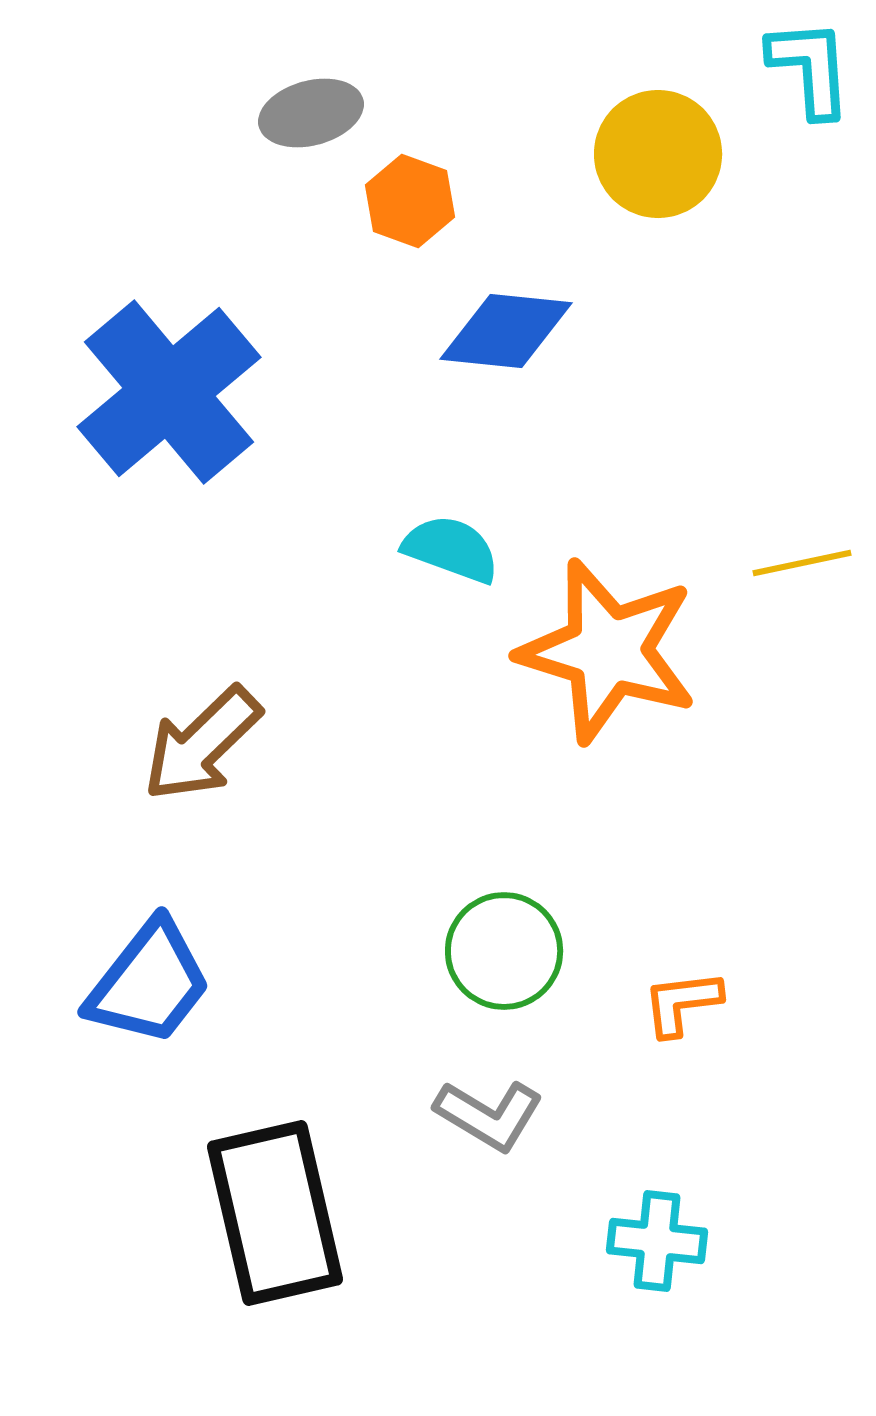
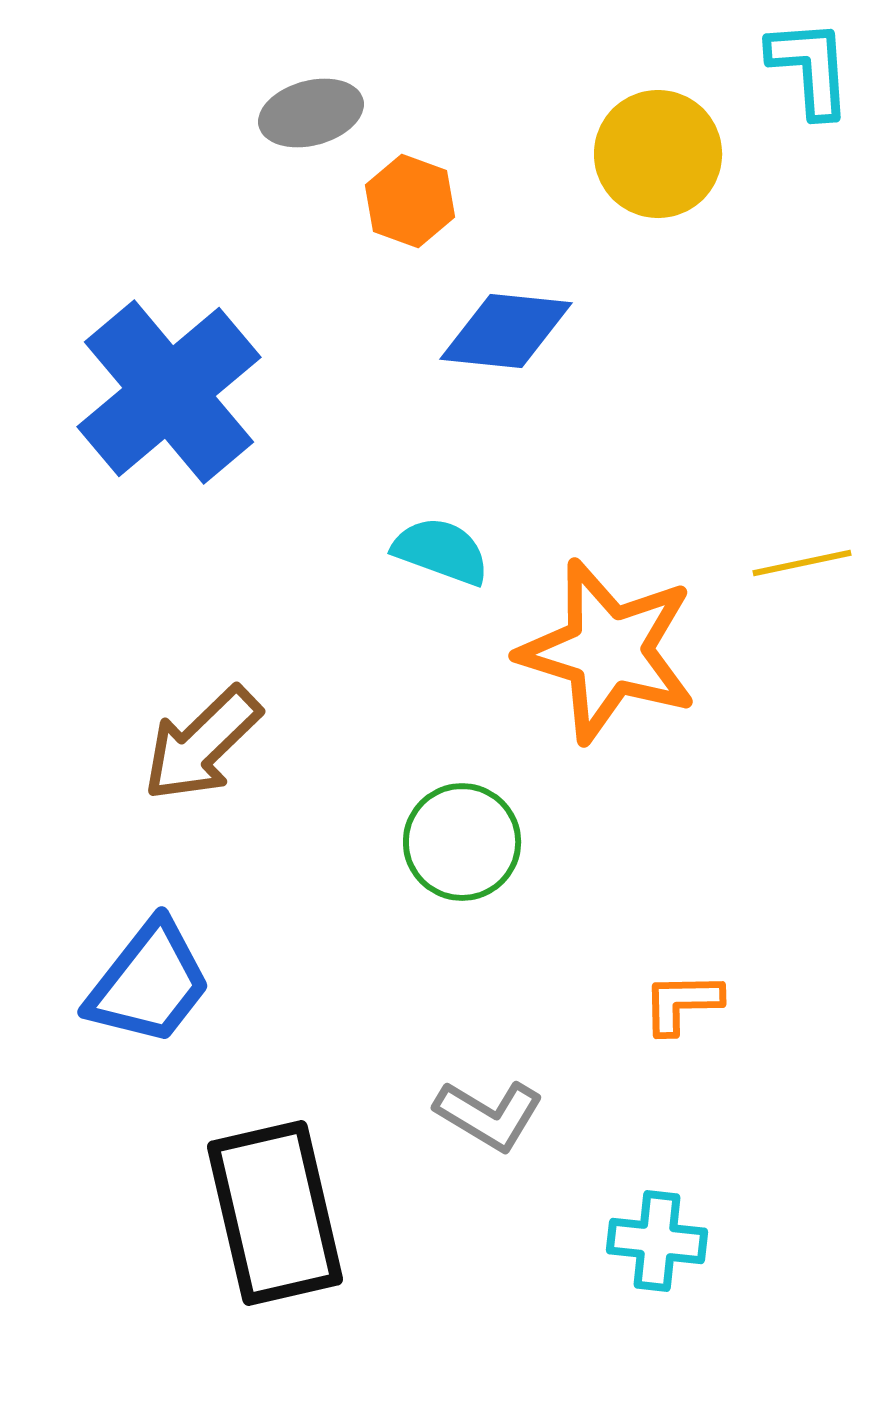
cyan semicircle: moved 10 px left, 2 px down
green circle: moved 42 px left, 109 px up
orange L-shape: rotated 6 degrees clockwise
